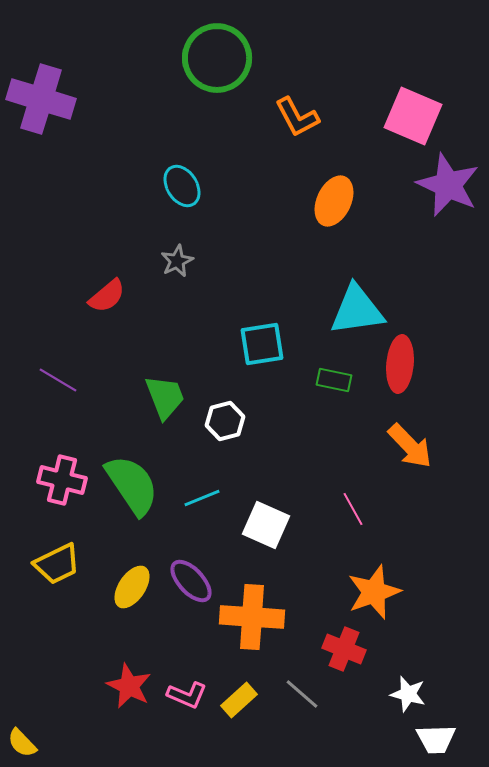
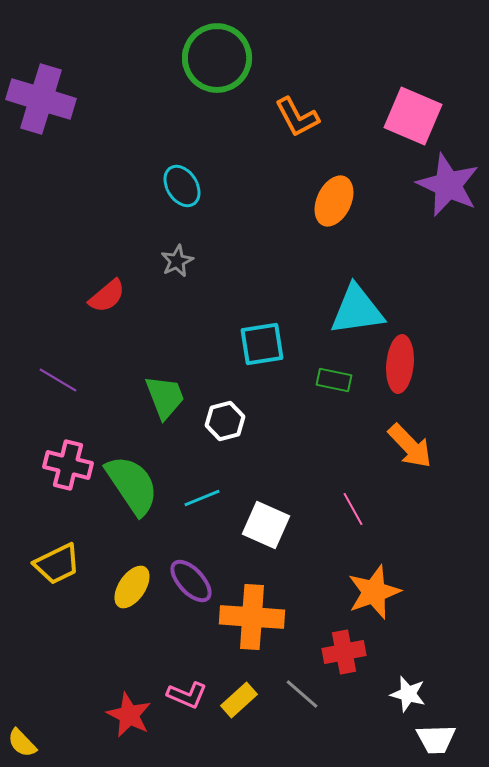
pink cross: moved 6 px right, 15 px up
red cross: moved 3 px down; rotated 33 degrees counterclockwise
red star: moved 29 px down
